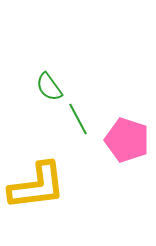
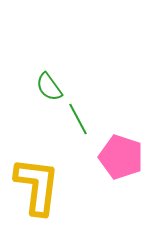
pink pentagon: moved 6 px left, 17 px down
yellow L-shape: rotated 76 degrees counterclockwise
